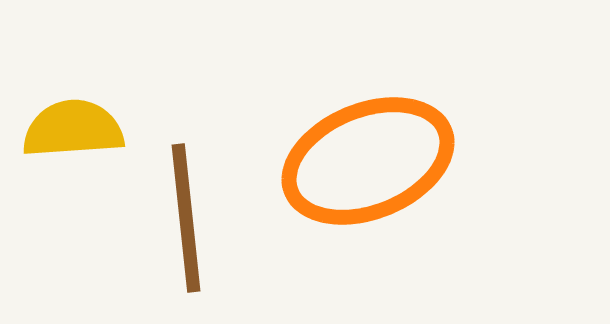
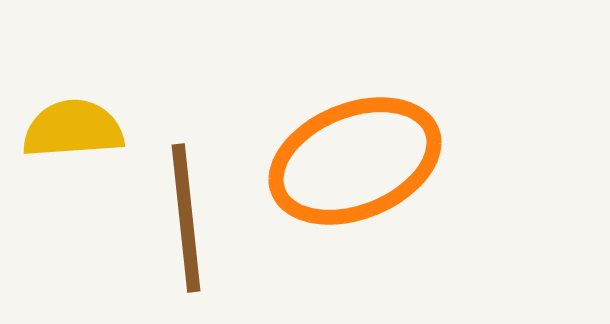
orange ellipse: moved 13 px left
